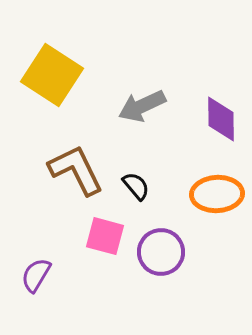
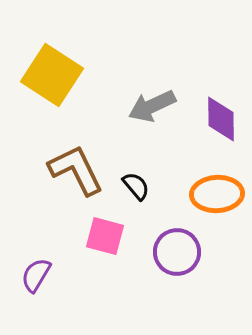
gray arrow: moved 10 px right
purple circle: moved 16 px right
